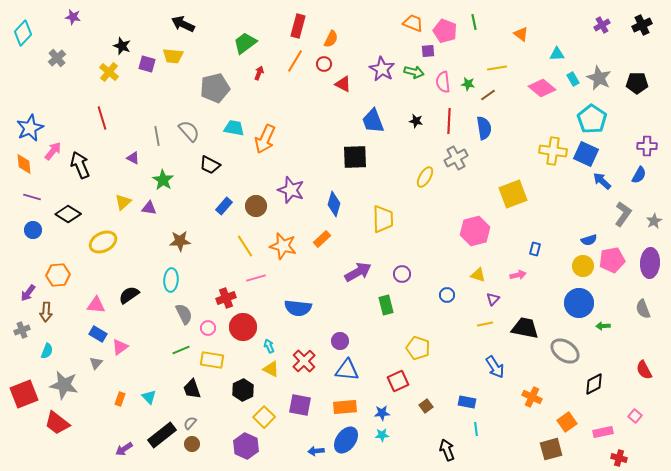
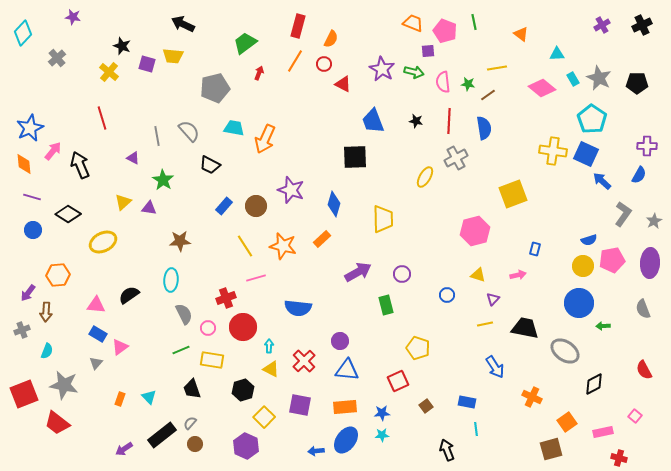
cyan arrow at (269, 346): rotated 24 degrees clockwise
black hexagon at (243, 390): rotated 10 degrees clockwise
brown circle at (192, 444): moved 3 px right
